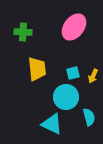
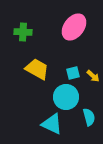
yellow trapezoid: rotated 55 degrees counterclockwise
yellow arrow: rotated 72 degrees counterclockwise
